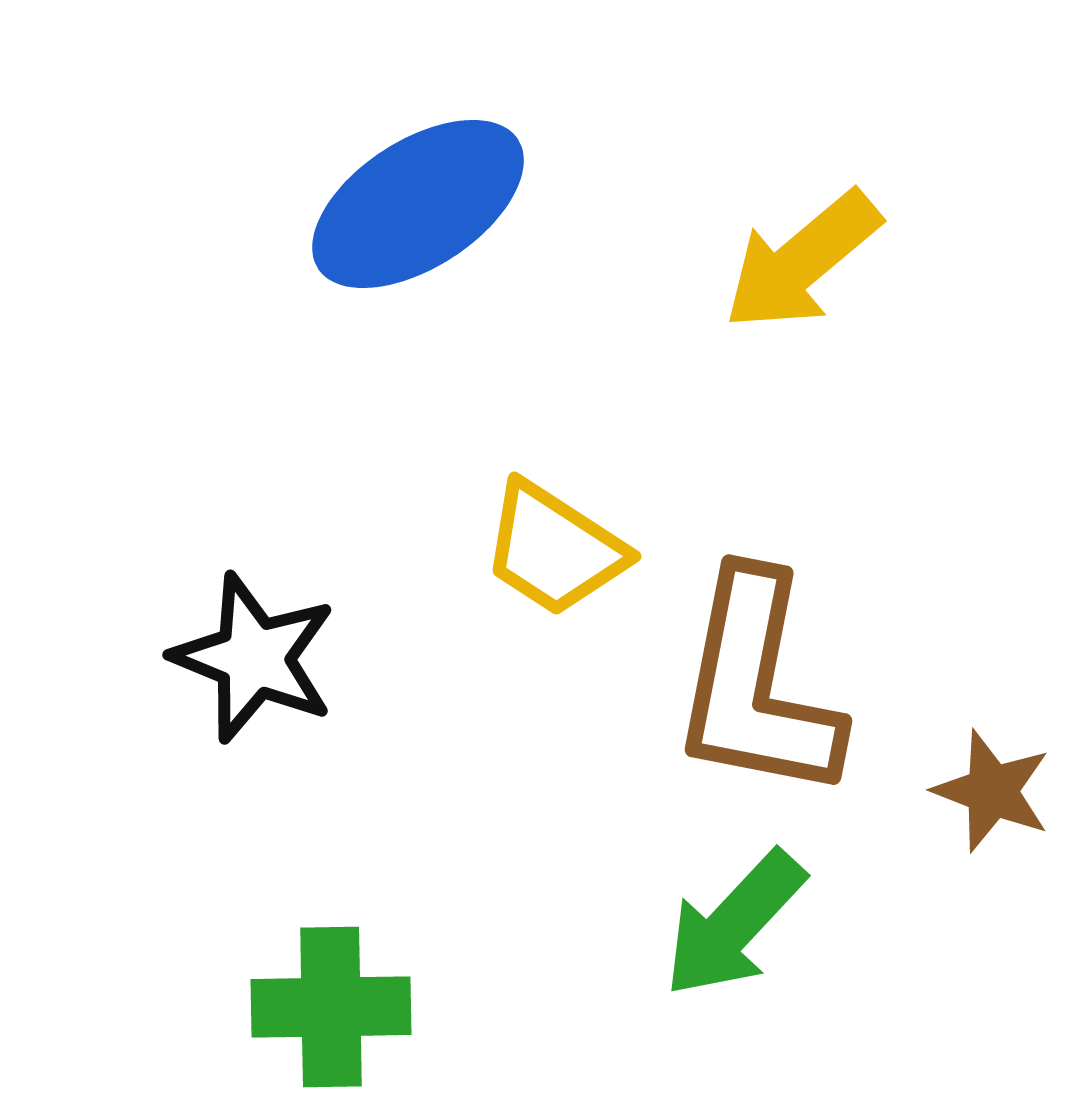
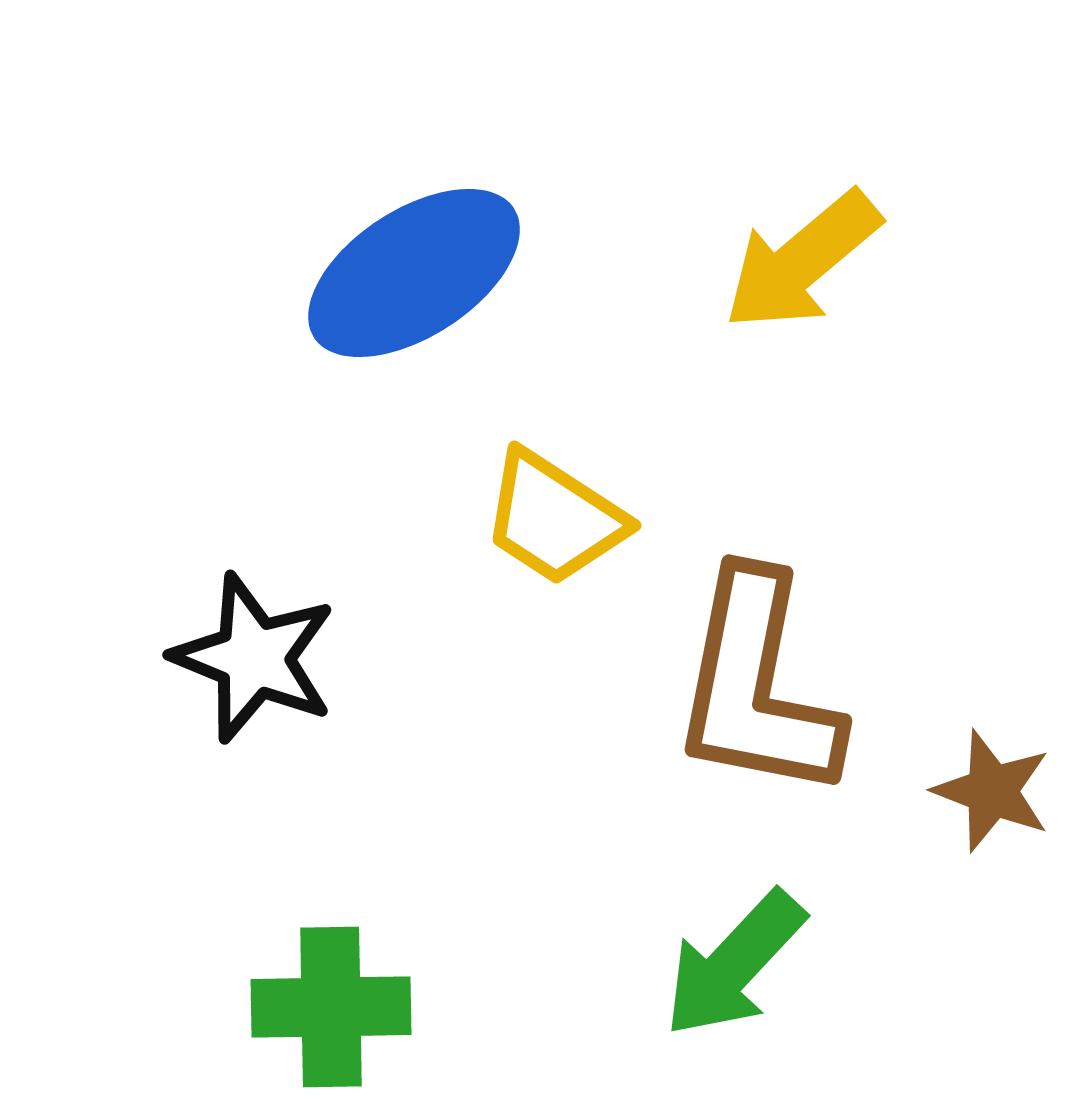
blue ellipse: moved 4 px left, 69 px down
yellow trapezoid: moved 31 px up
green arrow: moved 40 px down
